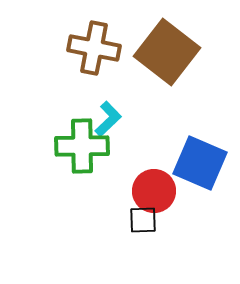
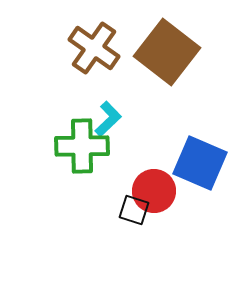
brown cross: rotated 24 degrees clockwise
black square: moved 9 px left, 10 px up; rotated 20 degrees clockwise
